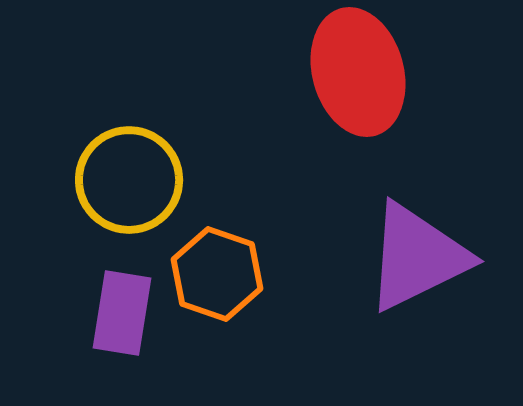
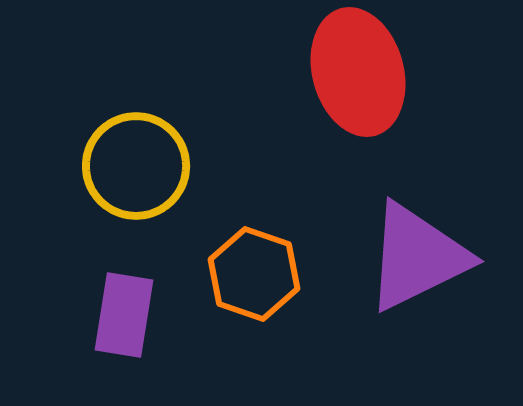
yellow circle: moved 7 px right, 14 px up
orange hexagon: moved 37 px right
purple rectangle: moved 2 px right, 2 px down
